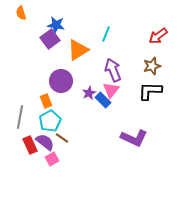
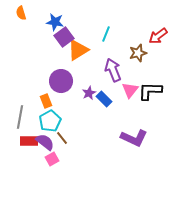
blue star: moved 1 px left, 3 px up
purple square: moved 14 px right, 2 px up
brown star: moved 14 px left, 13 px up
pink triangle: moved 19 px right
blue rectangle: moved 1 px right, 1 px up
brown line: rotated 16 degrees clockwise
red rectangle: moved 1 px left, 4 px up; rotated 66 degrees counterclockwise
